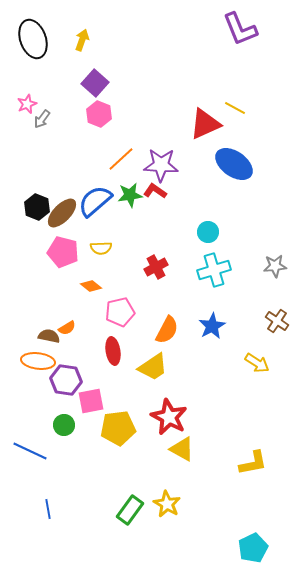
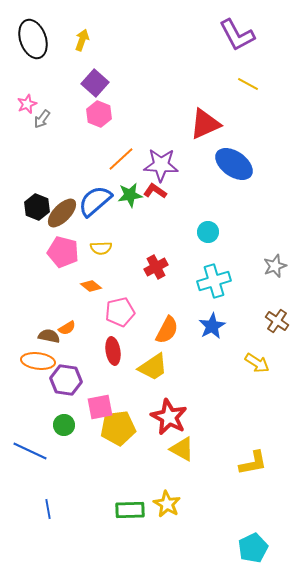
purple L-shape at (240, 29): moved 3 px left, 6 px down; rotated 6 degrees counterclockwise
yellow line at (235, 108): moved 13 px right, 24 px up
gray star at (275, 266): rotated 15 degrees counterclockwise
cyan cross at (214, 270): moved 11 px down
pink square at (91, 401): moved 9 px right, 6 px down
green rectangle at (130, 510): rotated 52 degrees clockwise
